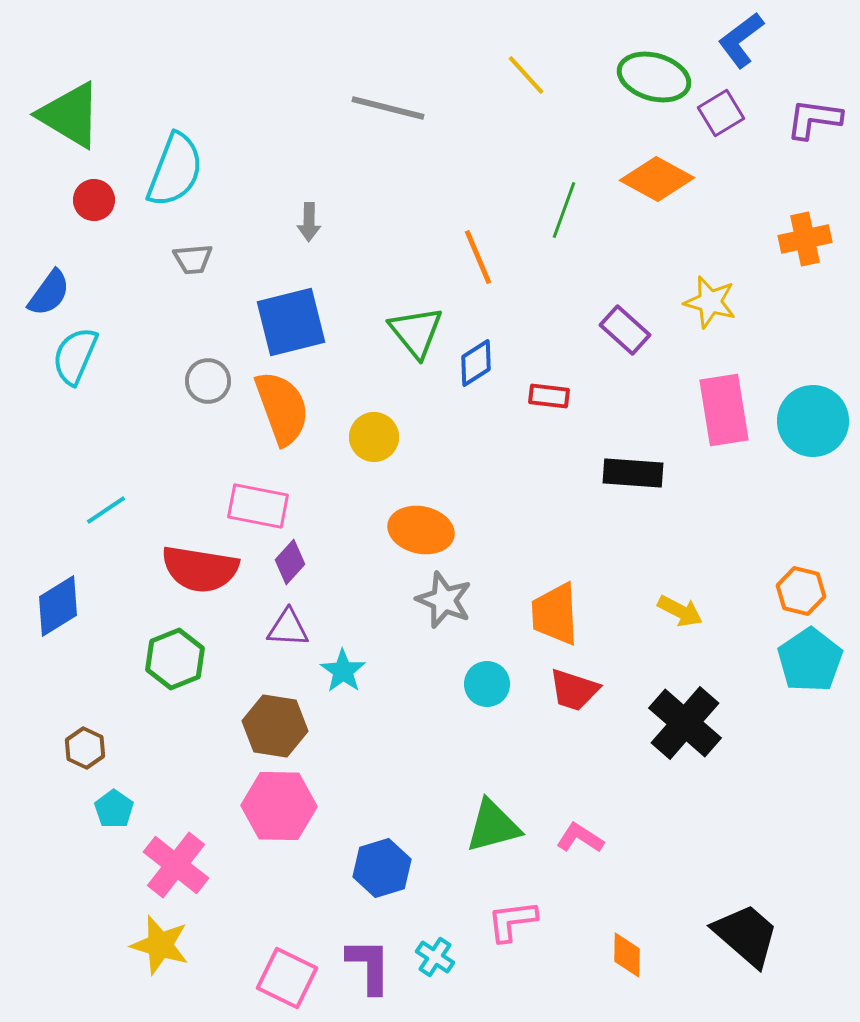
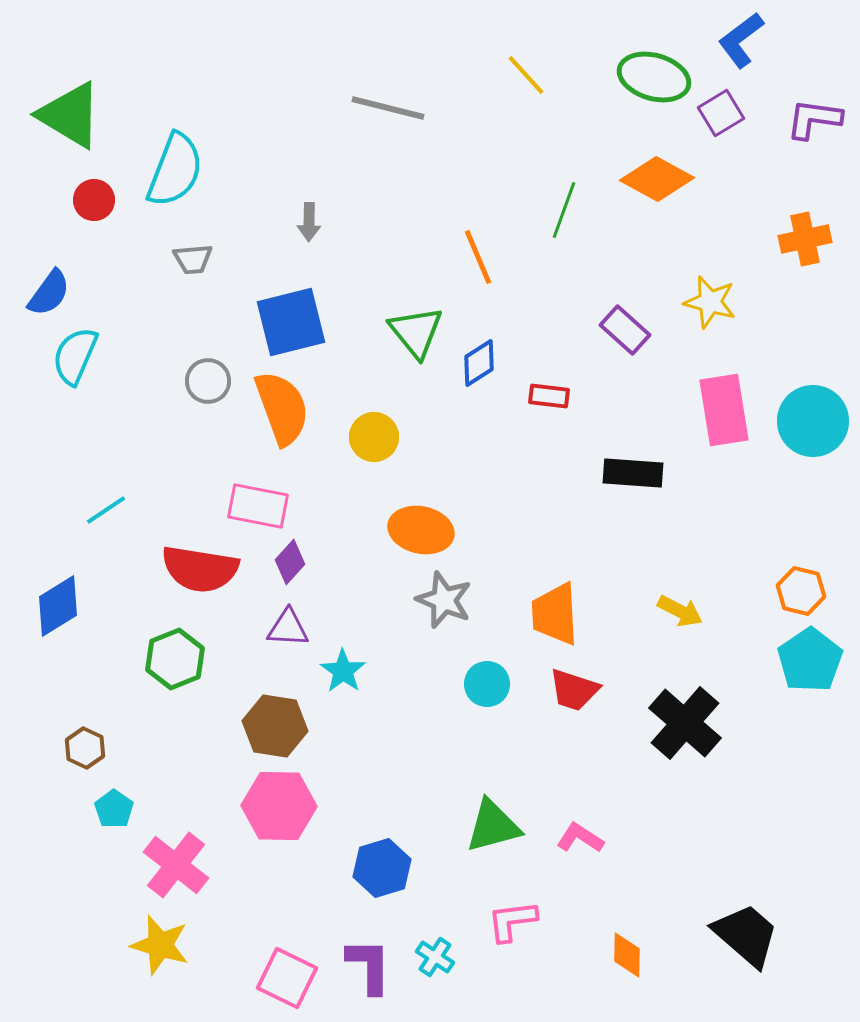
blue diamond at (476, 363): moved 3 px right
